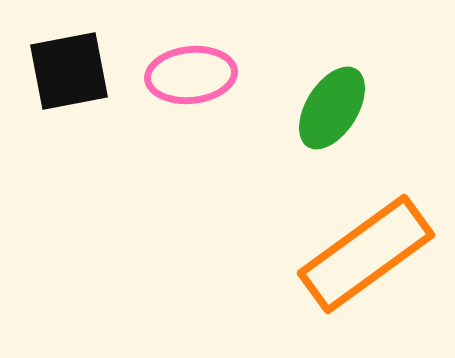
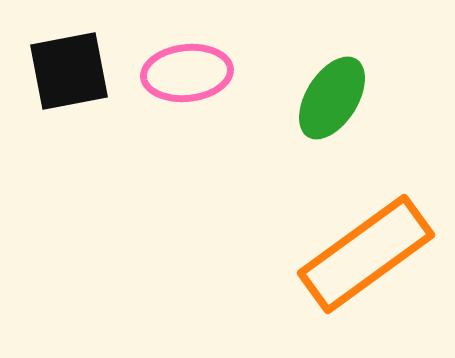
pink ellipse: moved 4 px left, 2 px up
green ellipse: moved 10 px up
